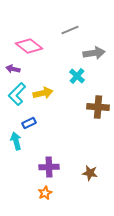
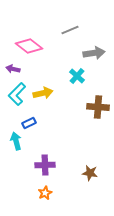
purple cross: moved 4 px left, 2 px up
